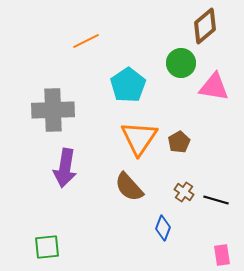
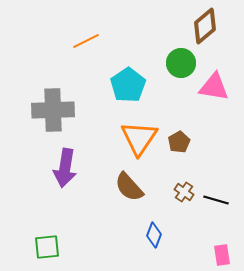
blue diamond: moved 9 px left, 7 px down
